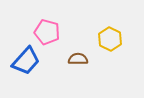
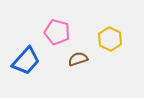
pink pentagon: moved 10 px right
brown semicircle: rotated 18 degrees counterclockwise
